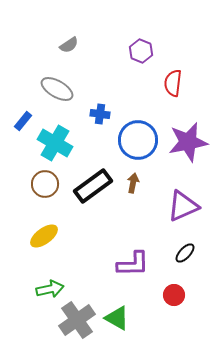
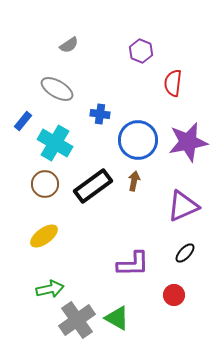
brown arrow: moved 1 px right, 2 px up
